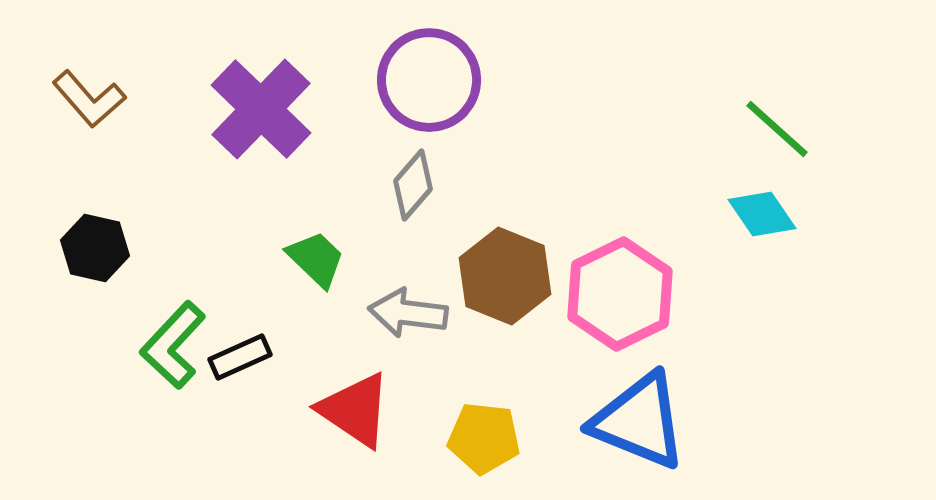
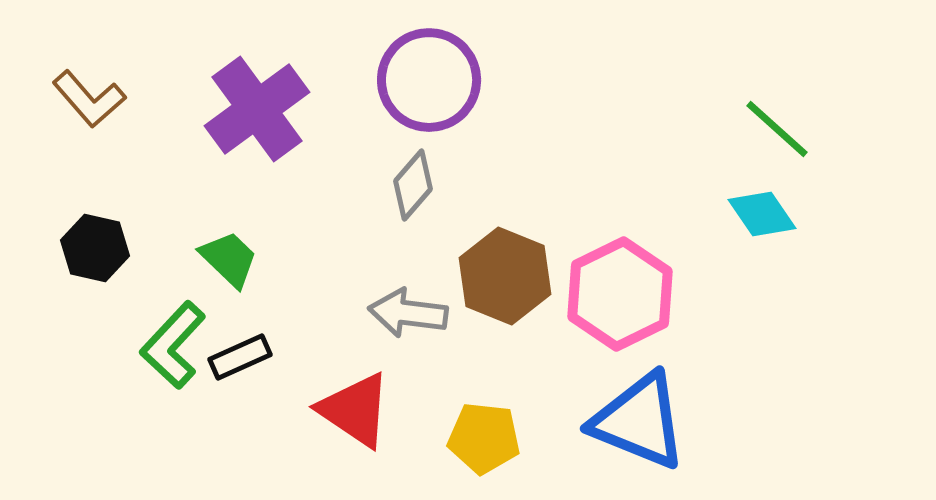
purple cross: moved 4 px left; rotated 10 degrees clockwise
green trapezoid: moved 87 px left
